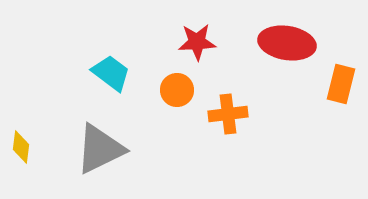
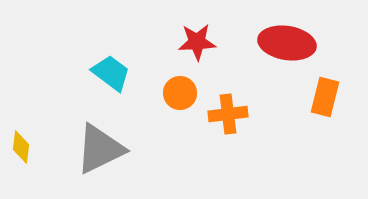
orange rectangle: moved 16 px left, 13 px down
orange circle: moved 3 px right, 3 px down
